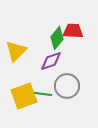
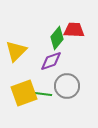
red trapezoid: moved 1 px right, 1 px up
yellow square: moved 3 px up
